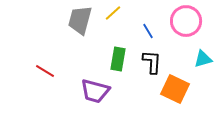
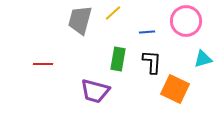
blue line: moved 1 px left, 1 px down; rotated 63 degrees counterclockwise
red line: moved 2 px left, 7 px up; rotated 30 degrees counterclockwise
